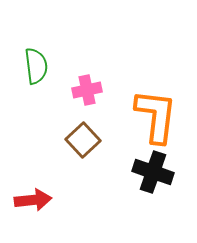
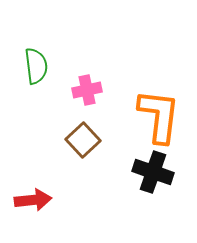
orange L-shape: moved 3 px right
